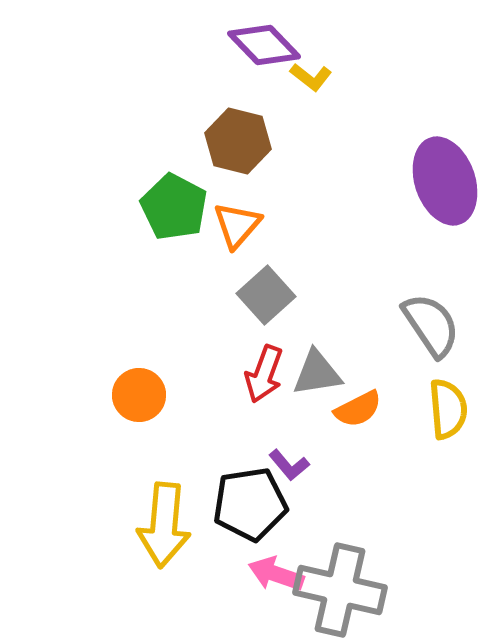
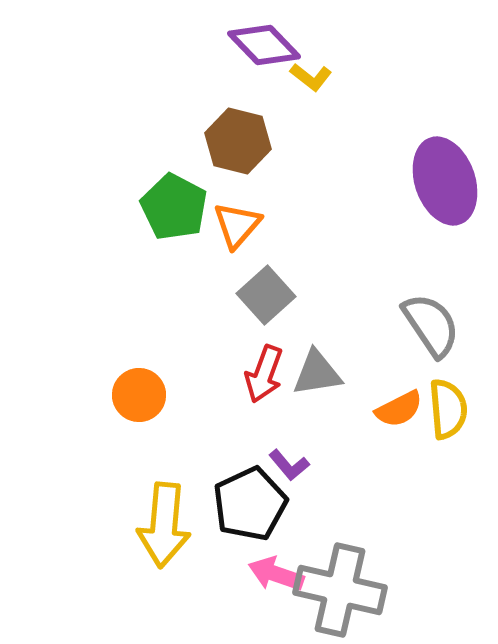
orange semicircle: moved 41 px right
black pentagon: rotated 16 degrees counterclockwise
